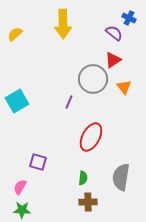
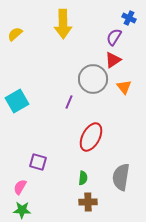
purple semicircle: moved 4 px down; rotated 96 degrees counterclockwise
